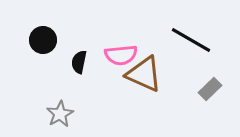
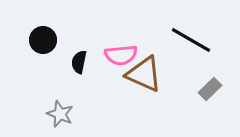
gray star: rotated 20 degrees counterclockwise
